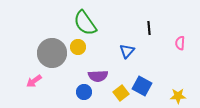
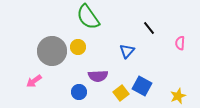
green semicircle: moved 3 px right, 6 px up
black line: rotated 32 degrees counterclockwise
gray circle: moved 2 px up
blue circle: moved 5 px left
yellow star: rotated 21 degrees counterclockwise
